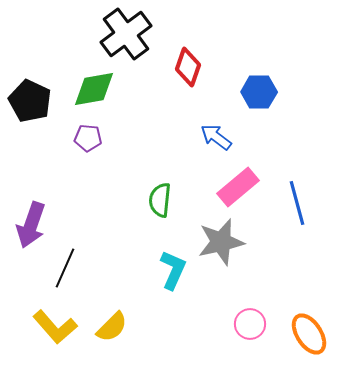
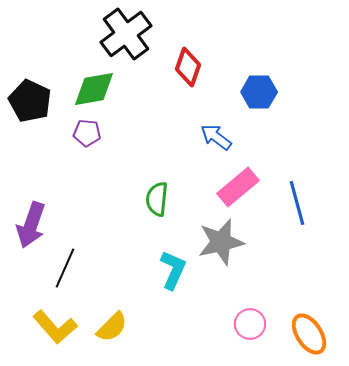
purple pentagon: moved 1 px left, 5 px up
green semicircle: moved 3 px left, 1 px up
